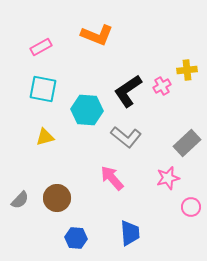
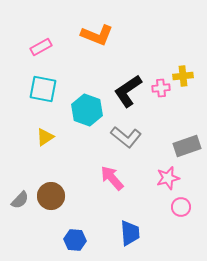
yellow cross: moved 4 px left, 6 px down
pink cross: moved 1 px left, 2 px down; rotated 24 degrees clockwise
cyan hexagon: rotated 16 degrees clockwise
yellow triangle: rotated 18 degrees counterclockwise
gray rectangle: moved 3 px down; rotated 24 degrees clockwise
brown circle: moved 6 px left, 2 px up
pink circle: moved 10 px left
blue hexagon: moved 1 px left, 2 px down
